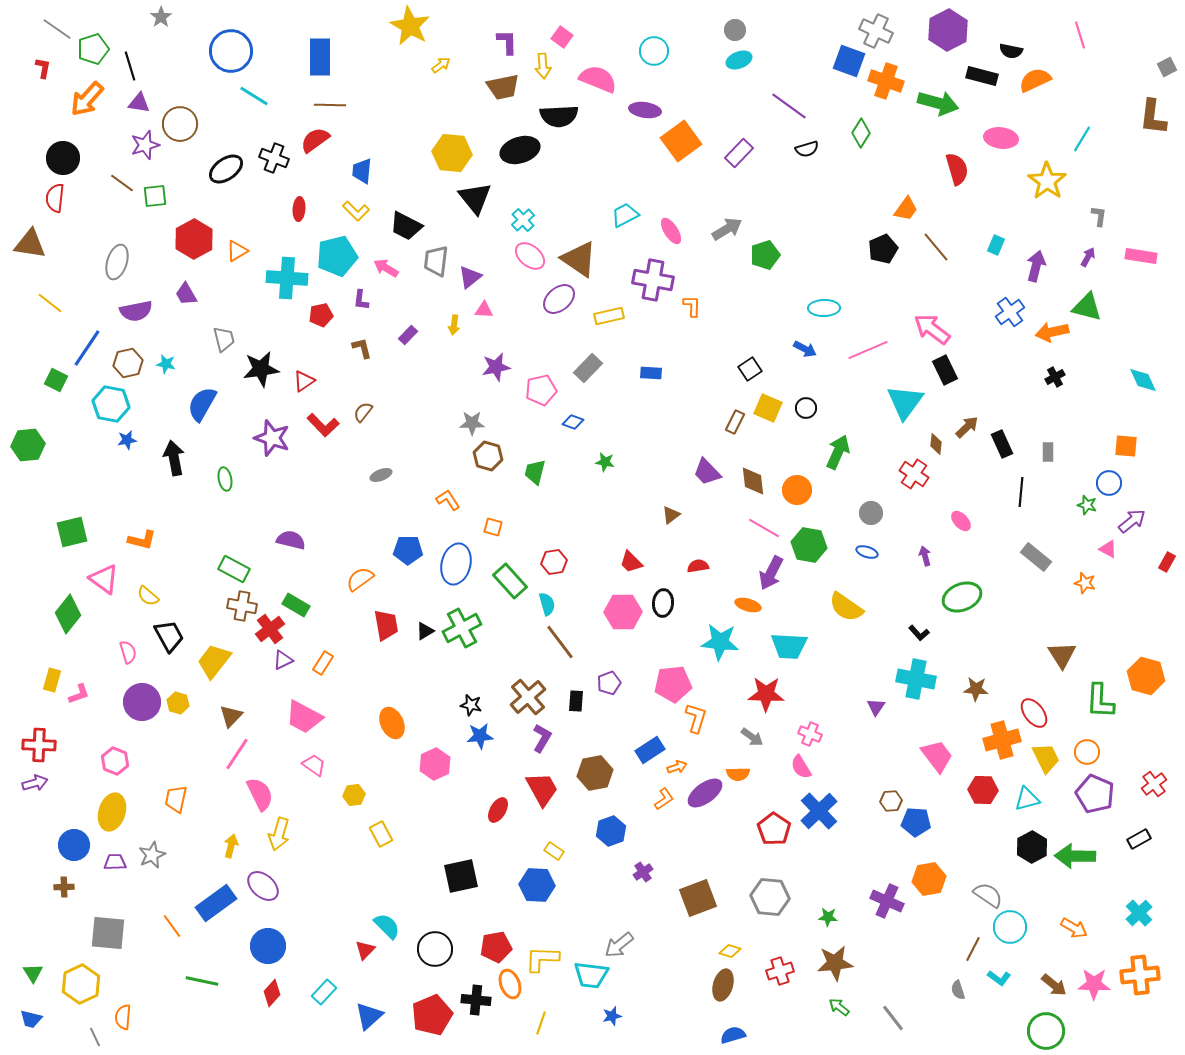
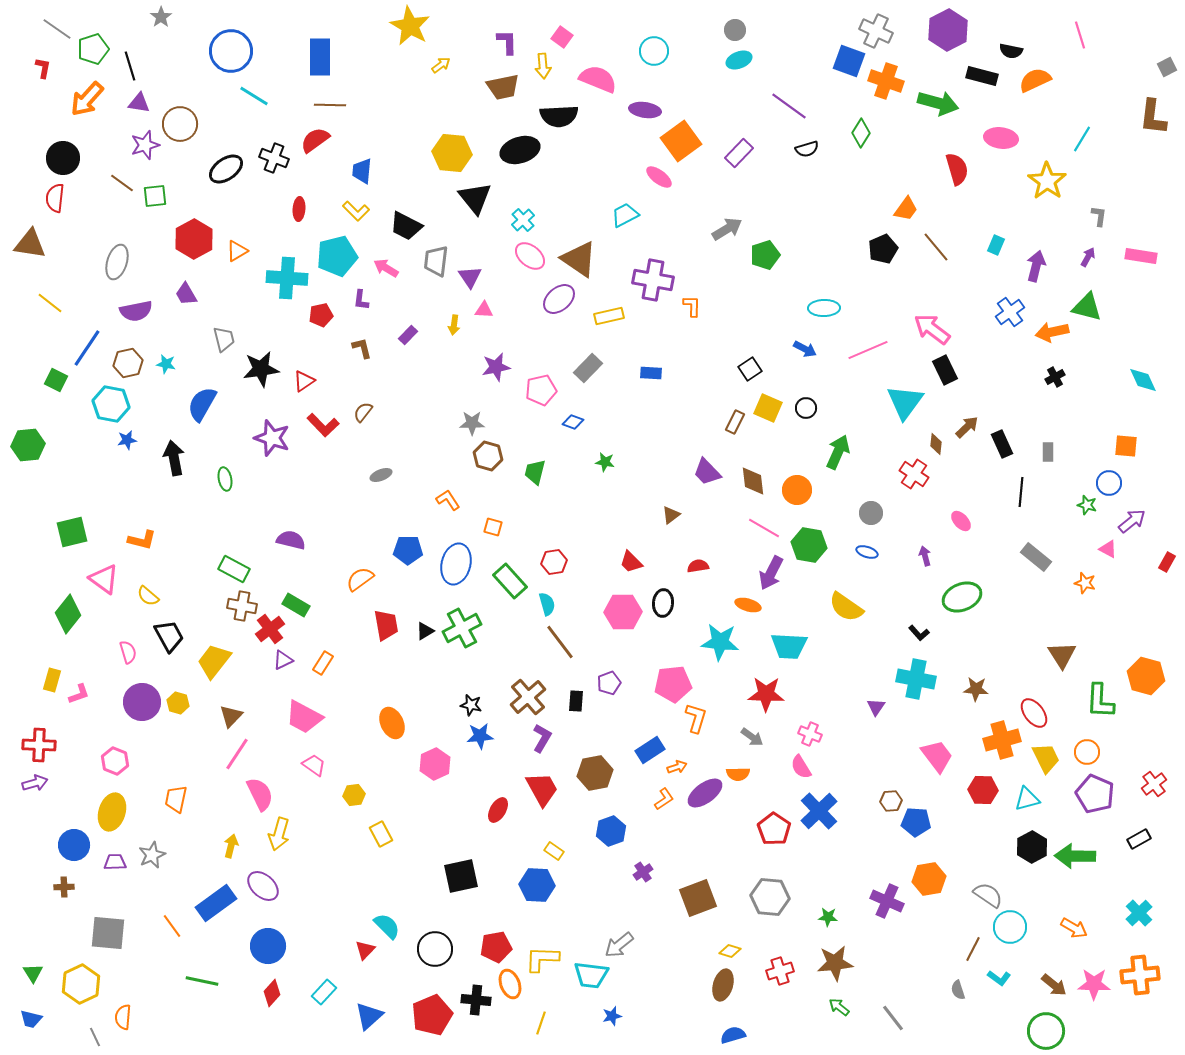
pink ellipse at (671, 231): moved 12 px left, 54 px up; rotated 20 degrees counterclockwise
purple triangle at (470, 277): rotated 25 degrees counterclockwise
